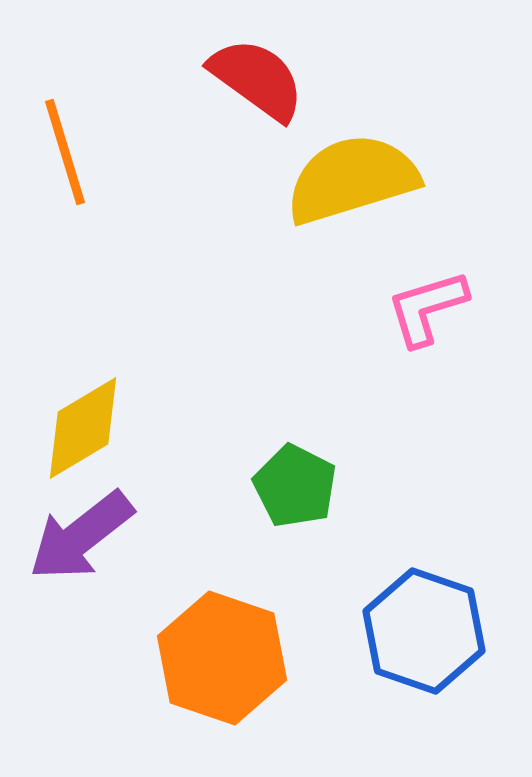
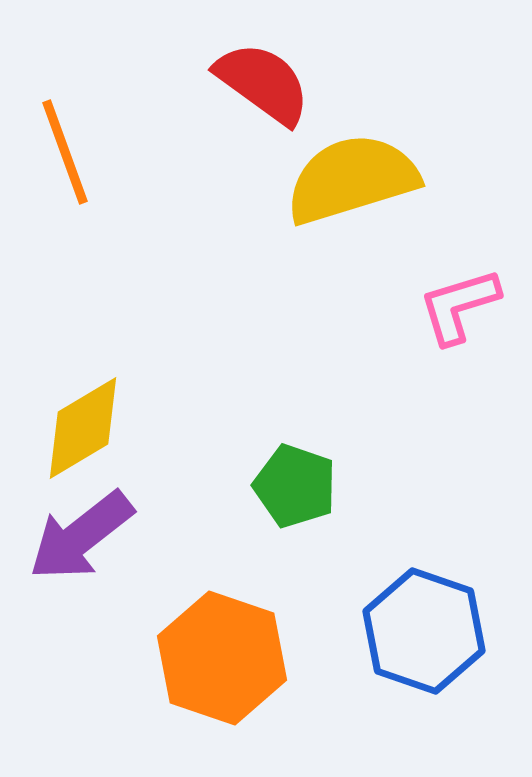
red semicircle: moved 6 px right, 4 px down
orange line: rotated 3 degrees counterclockwise
pink L-shape: moved 32 px right, 2 px up
green pentagon: rotated 8 degrees counterclockwise
